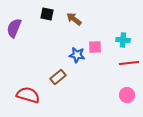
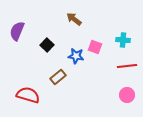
black square: moved 31 px down; rotated 32 degrees clockwise
purple semicircle: moved 3 px right, 3 px down
pink square: rotated 24 degrees clockwise
blue star: moved 1 px left, 1 px down
red line: moved 2 px left, 3 px down
